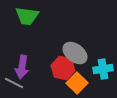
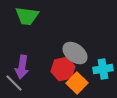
red hexagon: moved 1 px down; rotated 25 degrees counterclockwise
gray line: rotated 18 degrees clockwise
